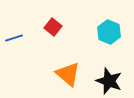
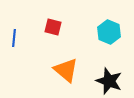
red square: rotated 24 degrees counterclockwise
blue line: rotated 66 degrees counterclockwise
orange triangle: moved 2 px left, 4 px up
